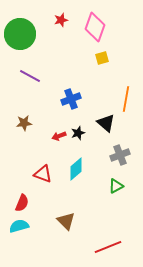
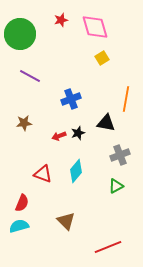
pink diamond: rotated 36 degrees counterclockwise
yellow square: rotated 16 degrees counterclockwise
black triangle: rotated 30 degrees counterclockwise
cyan diamond: moved 2 px down; rotated 10 degrees counterclockwise
